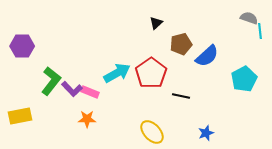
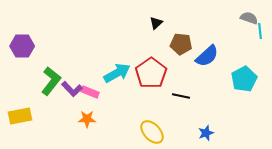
brown pentagon: rotated 20 degrees clockwise
